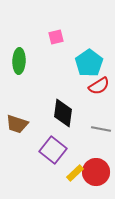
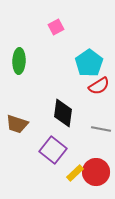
pink square: moved 10 px up; rotated 14 degrees counterclockwise
